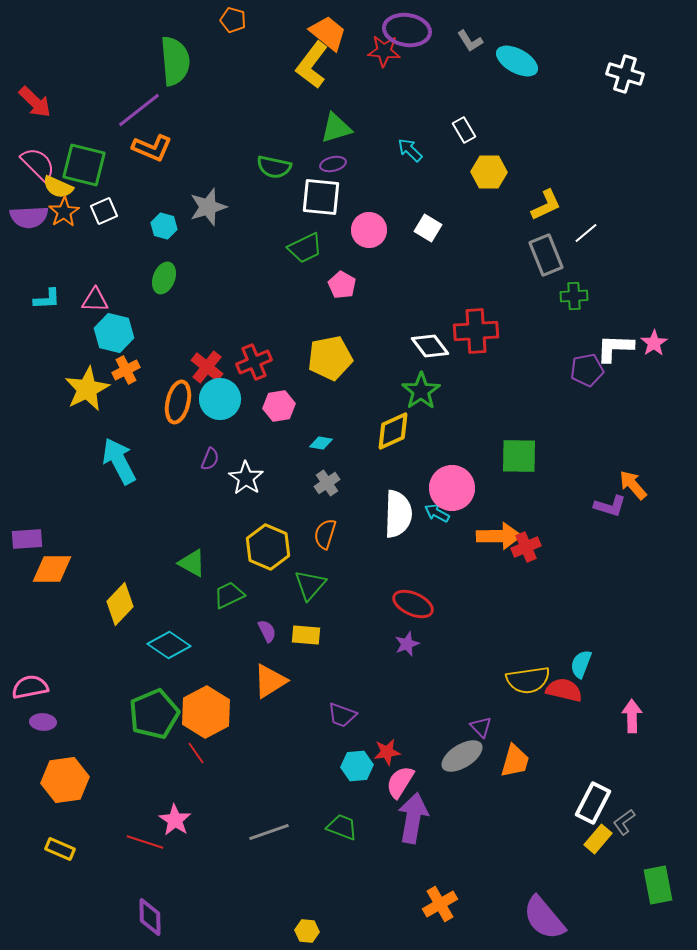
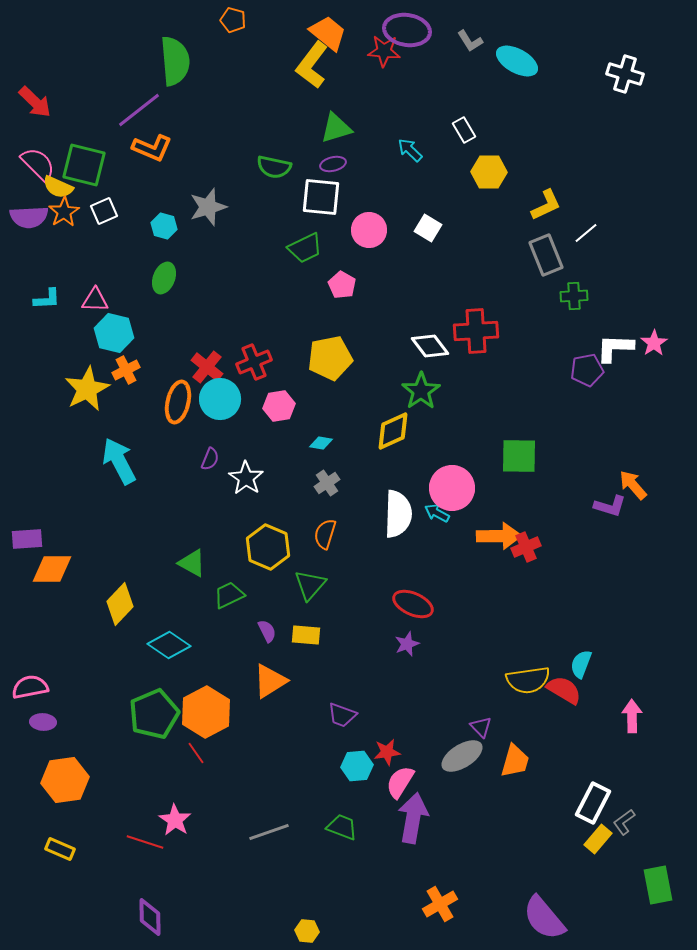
red semicircle at (564, 690): rotated 18 degrees clockwise
